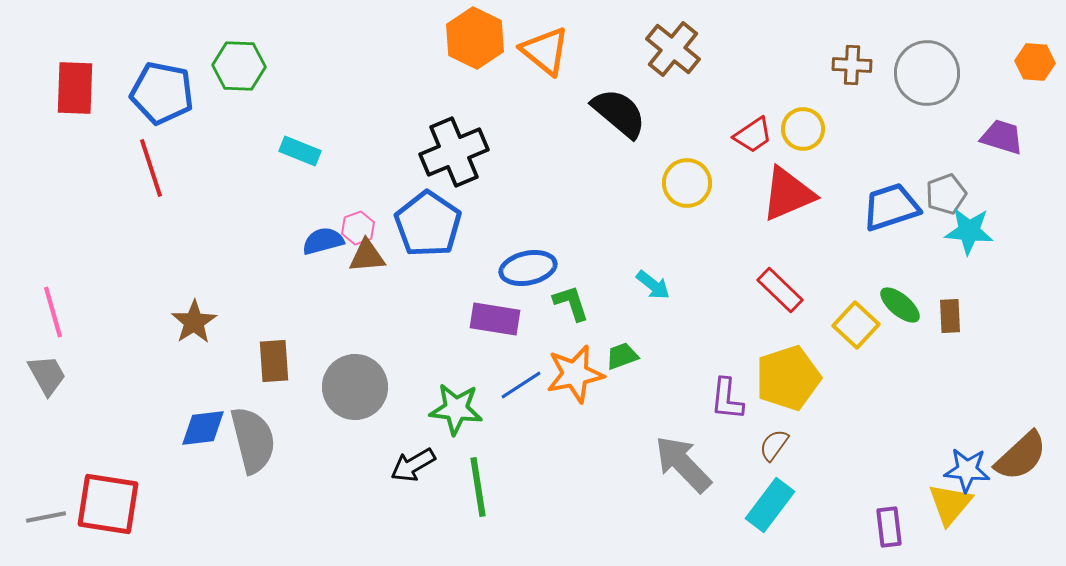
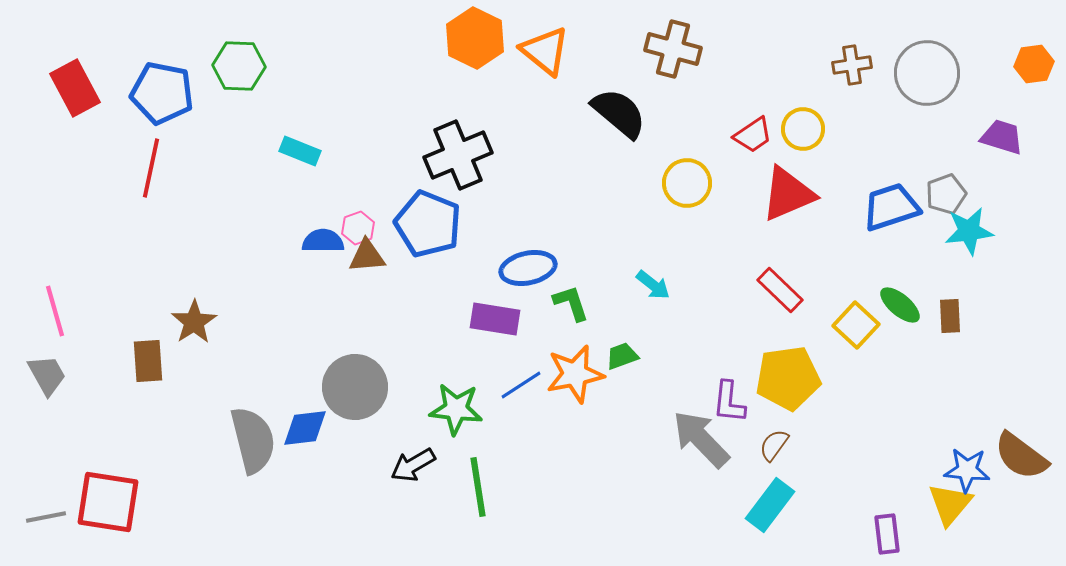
brown cross at (673, 49): rotated 24 degrees counterclockwise
orange hexagon at (1035, 62): moved 1 px left, 2 px down; rotated 12 degrees counterclockwise
brown cross at (852, 65): rotated 12 degrees counterclockwise
red rectangle at (75, 88): rotated 30 degrees counterclockwise
black cross at (454, 152): moved 4 px right, 3 px down
red line at (151, 168): rotated 30 degrees clockwise
blue pentagon at (428, 224): rotated 12 degrees counterclockwise
cyan star at (969, 231): rotated 12 degrees counterclockwise
blue semicircle at (323, 241): rotated 15 degrees clockwise
pink line at (53, 312): moved 2 px right, 1 px up
brown rectangle at (274, 361): moved 126 px left
yellow pentagon at (788, 378): rotated 10 degrees clockwise
purple L-shape at (727, 399): moved 2 px right, 3 px down
blue diamond at (203, 428): moved 102 px right
brown semicircle at (1021, 456): rotated 80 degrees clockwise
gray arrow at (683, 464): moved 18 px right, 25 px up
red square at (108, 504): moved 2 px up
purple rectangle at (889, 527): moved 2 px left, 7 px down
